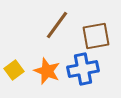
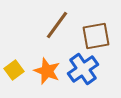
blue cross: rotated 24 degrees counterclockwise
